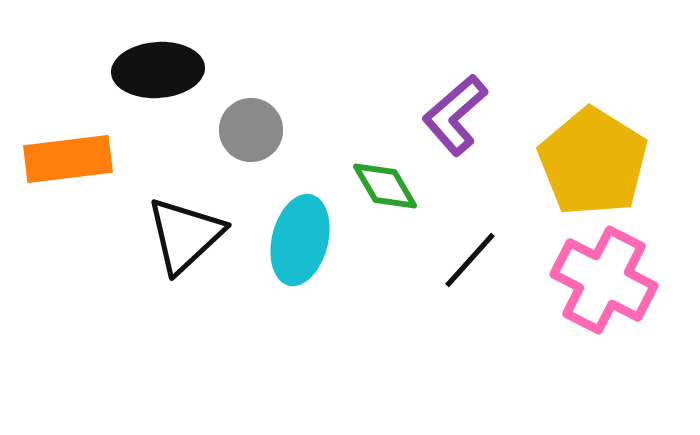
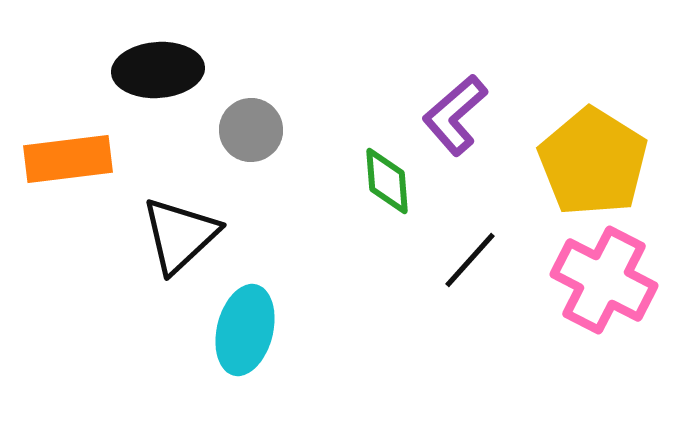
green diamond: moved 2 px right, 5 px up; rotated 26 degrees clockwise
black triangle: moved 5 px left
cyan ellipse: moved 55 px left, 90 px down
